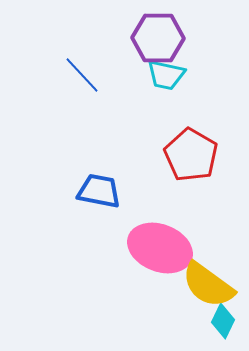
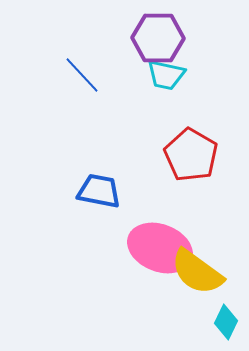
yellow semicircle: moved 11 px left, 13 px up
cyan diamond: moved 3 px right, 1 px down
